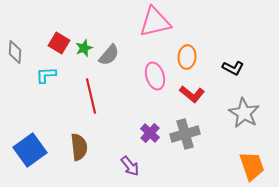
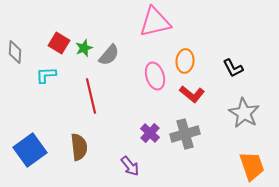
orange ellipse: moved 2 px left, 4 px down
black L-shape: rotated 35 degrees clockwise
